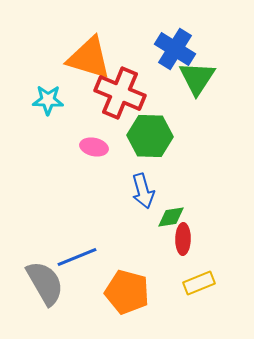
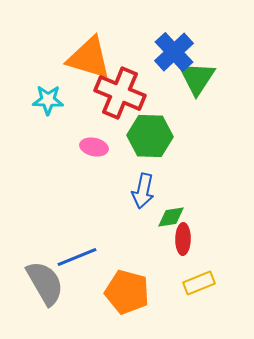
blue cross: moved 1 px left, 3 px down; rotated 15 degrees clockwise
blue arrow: rotated 28 degrees clockwise
